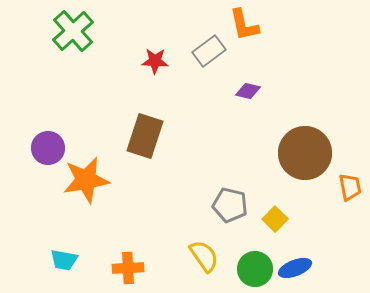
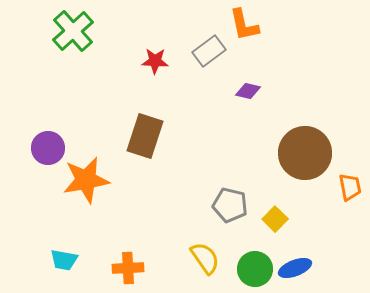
yellow semicircle: moved 1 px right, 2 px down
